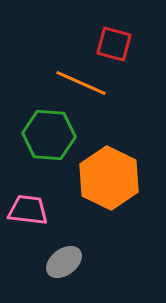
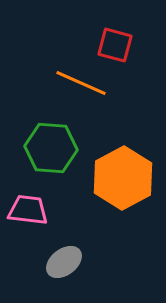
red square: moved 1 px right, 1 px down
green hexagon: moved 2 px right, 13 px down
orange hexagon: moved 14 px right; rotated 6 degrees clockwise
